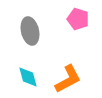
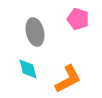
gray ellipse: moved 5 px right, 1 px down
cyan diamond: moved 8 px up
